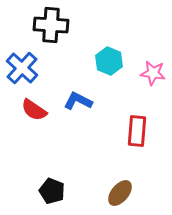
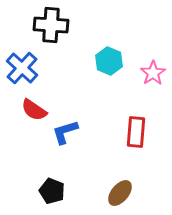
pink star: rotated 30 degrees clockwise
blue L-shape: moved 13 px left, 31 px down; rotated 44 degrees counterclockwise
red rectangle: moved 1 px left, 1 px down
